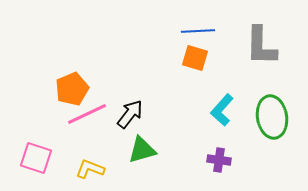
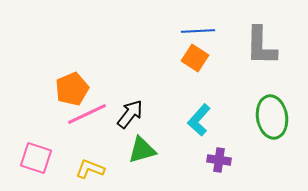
orange square: rotated 16 degrees clockwise
cyan L-shape: moved 23 px left, 10 px down
